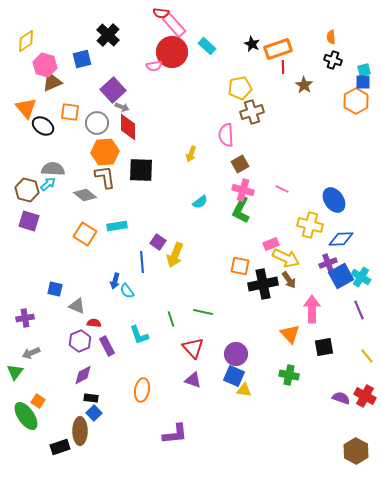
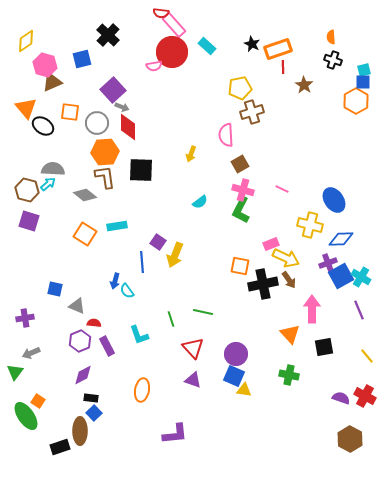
brown hexagon at (356, 451): moved 6 px left, 12 px up
